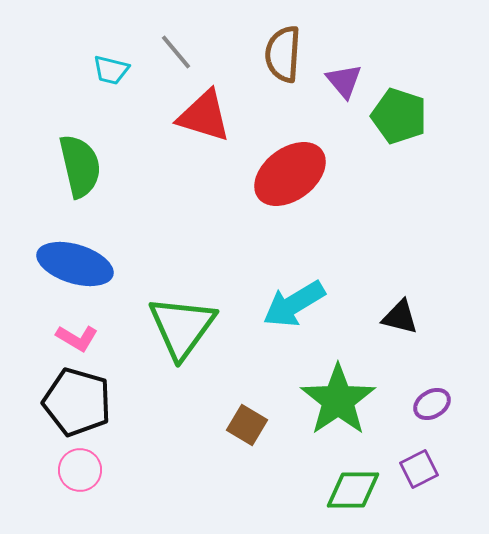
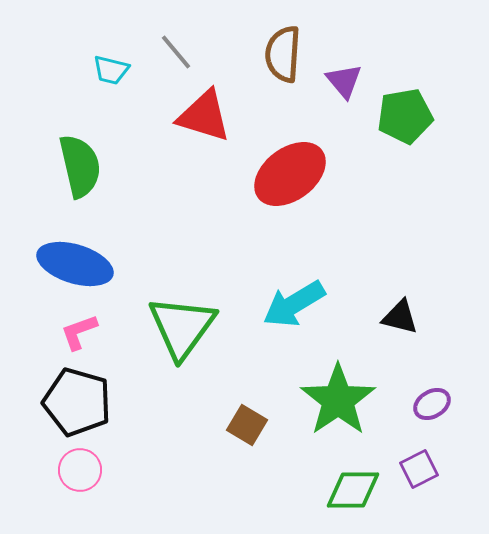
green pentagon: moved 6 px right; rotated 28 degrees counterclockwise
pink L-shape: moved 2 px right, 6 px up; rotated 129 degrees clockwise
